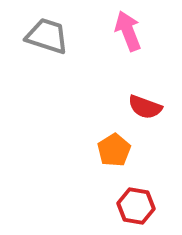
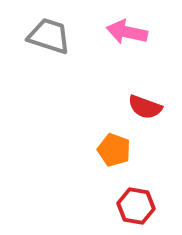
pink arrow: moved 1 px left, 1 px down; rotated 57 degrees counterclockwise
gray trapezoid: moved 2 px right
orange pentagon: rotated 20 degrees counterclockwise
